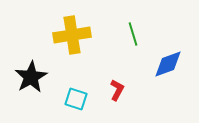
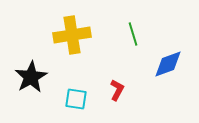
cyan square: rotated 10 degrees counterclockwise
